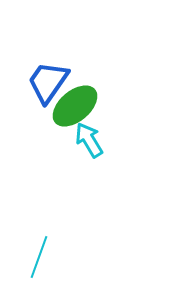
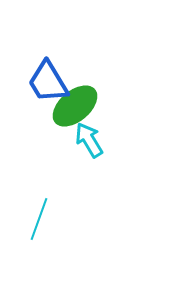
blue trapezoid: rotated 66 degrees counterclockwise
cyan line: moved 38 px up
